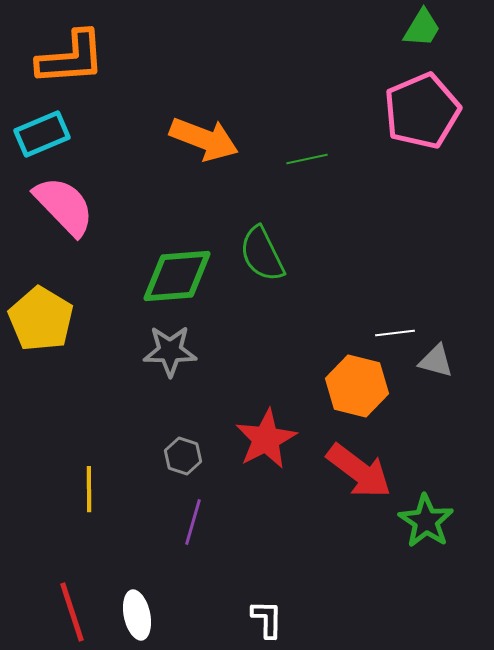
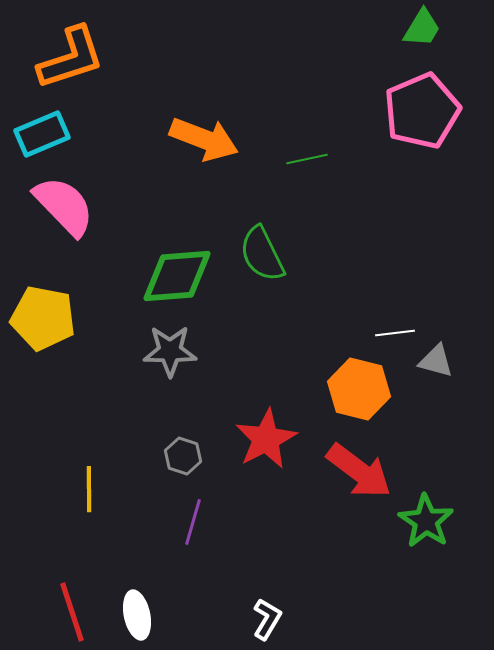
orange L-shape: rotated 14 degrees counterclockwise
yellow pentagon: moved 2 px right, 1 px up; rotated 20 degrees counterclockwise
orange hexagon: moved 2 px right, 3 px down
white L-shape: rotated 30 degrees clockwise
